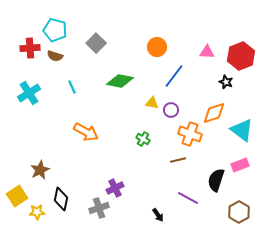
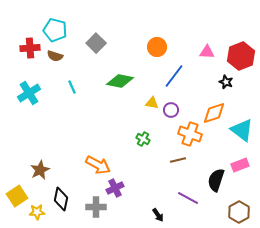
orange arrow: moved 12 px right, 33 px down
gray cross: moved 3 px left, 1 px up; rotated 18 degrees clockwise
